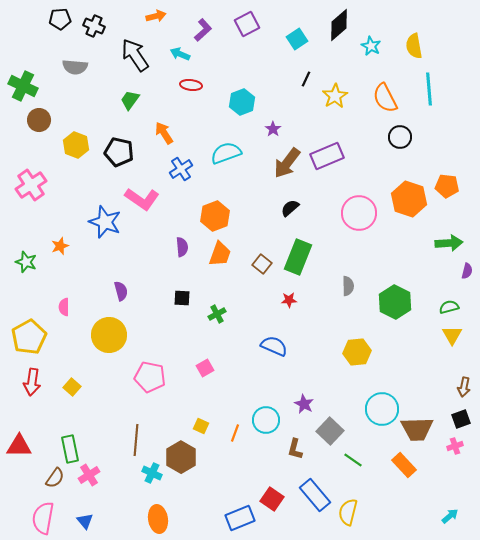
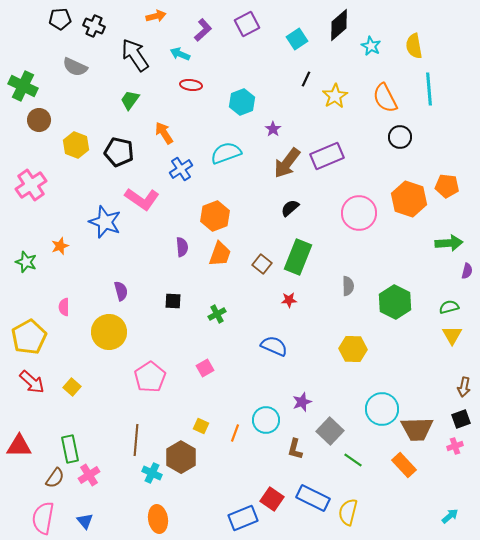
gray semicircle at (75, 67): rotated 20 degrees clockwise
black square at (182, 298): moved 9 px left, 3 px down
yellow circle at (109, 335): moved 3 px up
yellow hexagon at (357, 352): moved 4 px left, 3 px up; rotated 8 degrees clockwise
pink pentagon at (150, 377): rotated 28 degrees clockwise
red arrow at (32, 382): rotated 56 degrees counterclockwise
purple star at (304, 404): moved 2 px left, 2 px up; rotated 24 degrees clockwise
blue rectangle at (315, 495): moved 2 px left, 3 px down; rotated 24 degrees counterclockwise
blue rectangle at (240, 518): moved 3 px right
